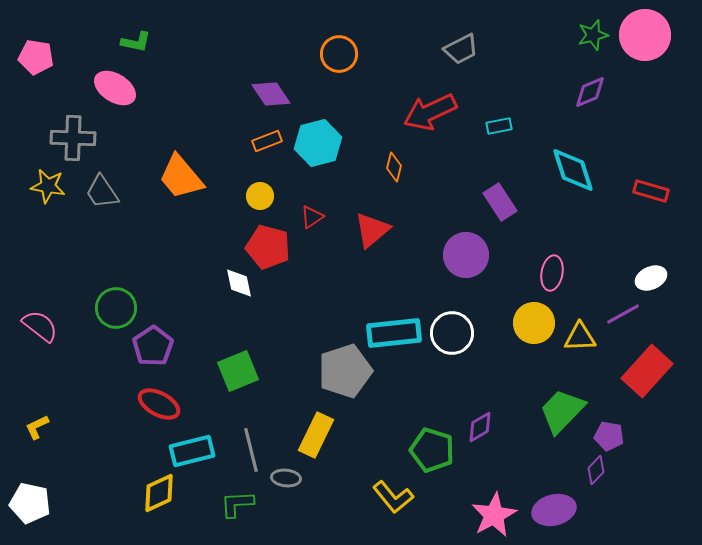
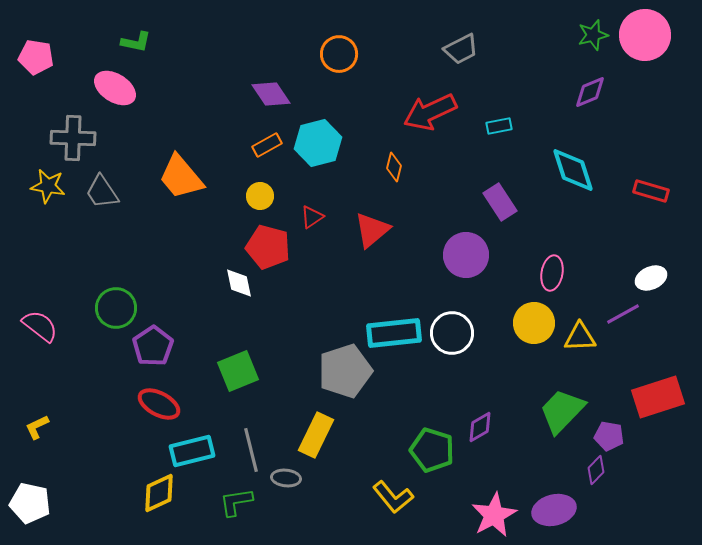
orange rectangle at (267, 141): moved 4 px down; rotated 8 degrees counterclockwise
red rectangle at (647, 371): moved 11 px right, 26 px down; rotated 30 degrees clockwise
green L-shape at (237, 504): moved 1 px left, 2 px up; rotated 6 degrees counterclockwise
